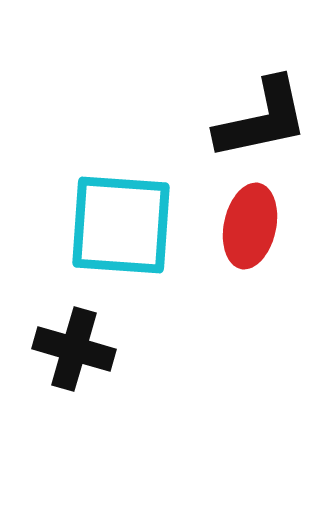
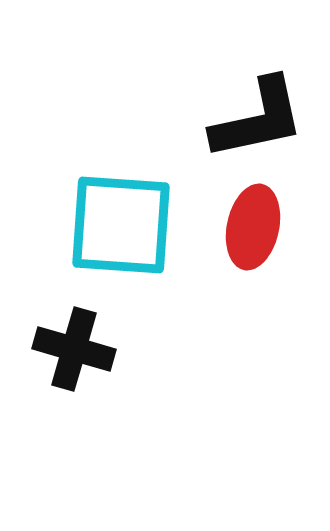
black L-shape: moved 4 px left
red ellipse: moved 3 px right, 1 px down
